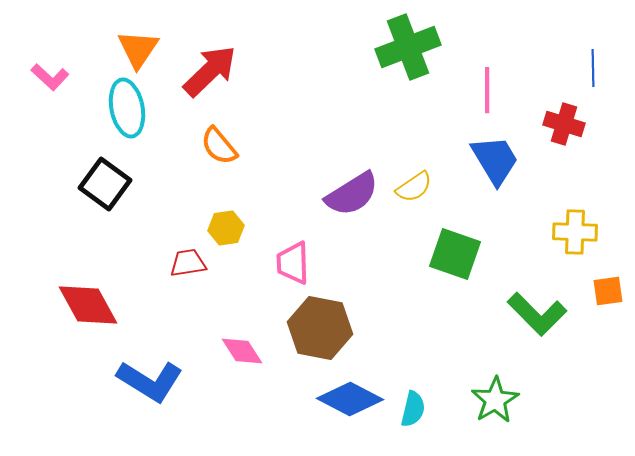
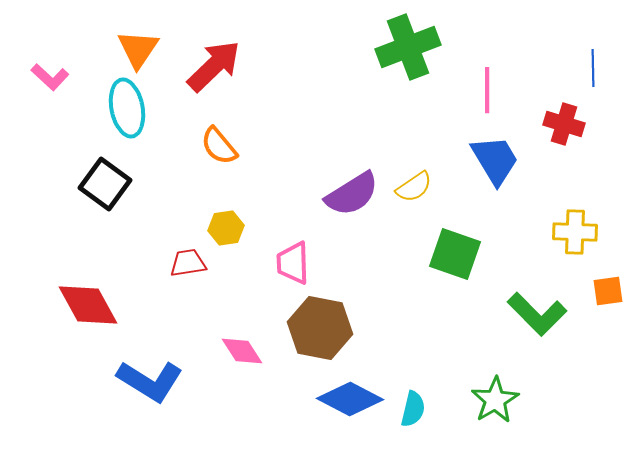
red arrow: moved 4 px right, 5 px up
